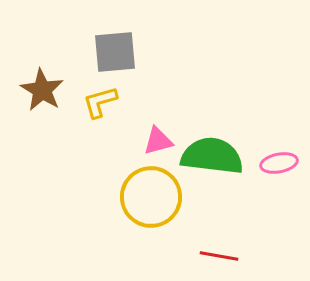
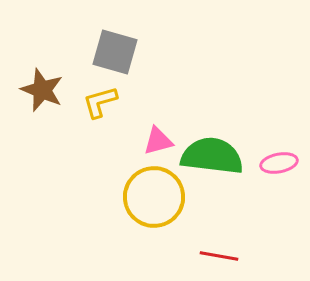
gray square: rotated 21 degrees clockwise
brown star: rotated 9 degrees counterclockwise
yellow circle: moved 3 px right
